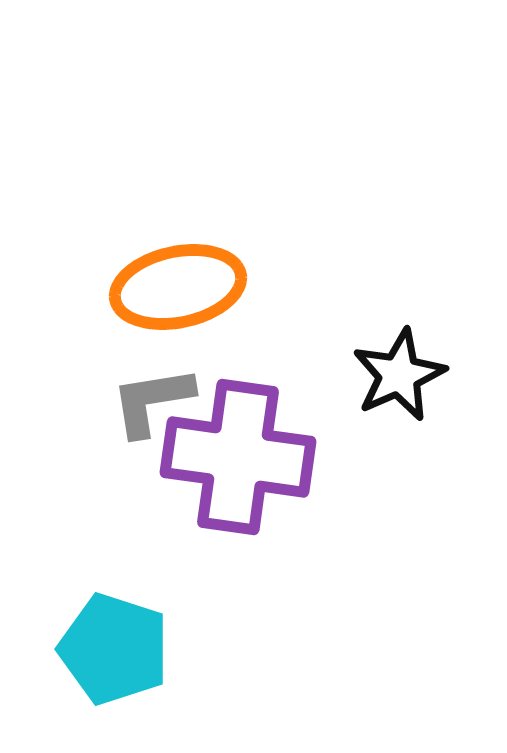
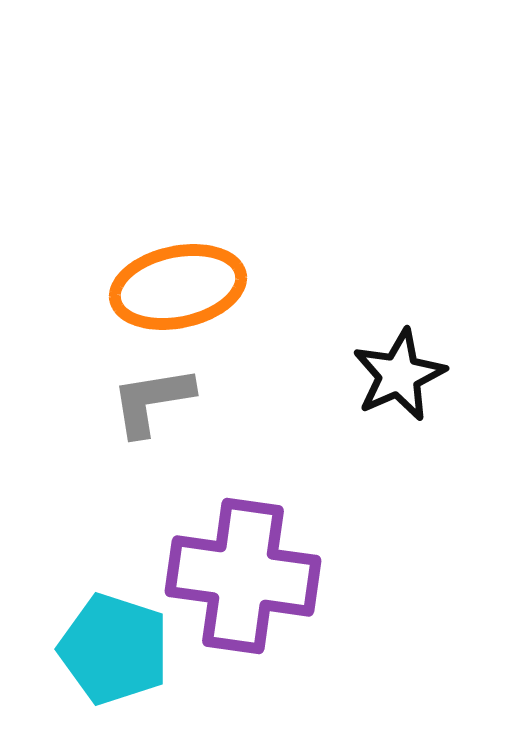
purple cross: moved 5 px right, 119 px down
